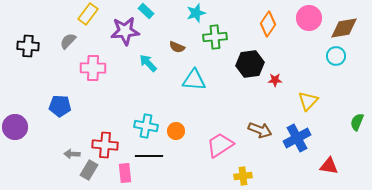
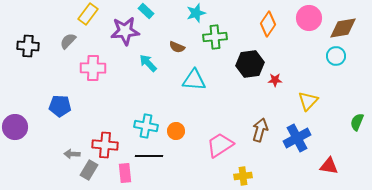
brown diamond: moved 1 px left
brown arrow: rotated 95 degrees counterclockwise
